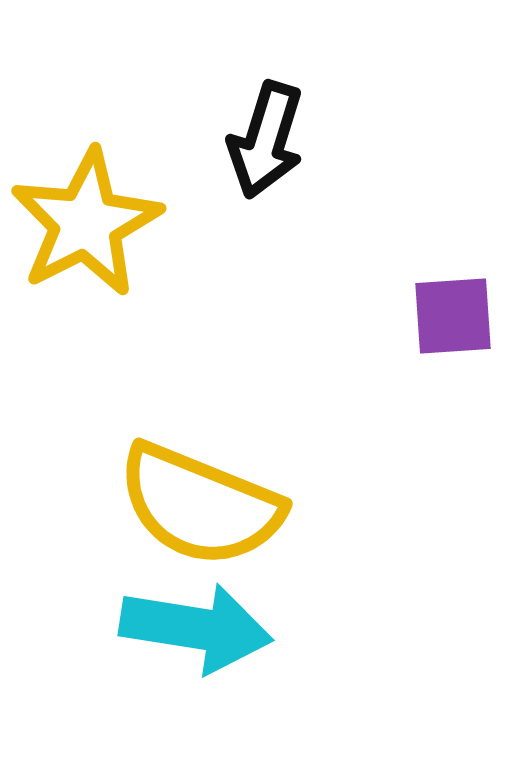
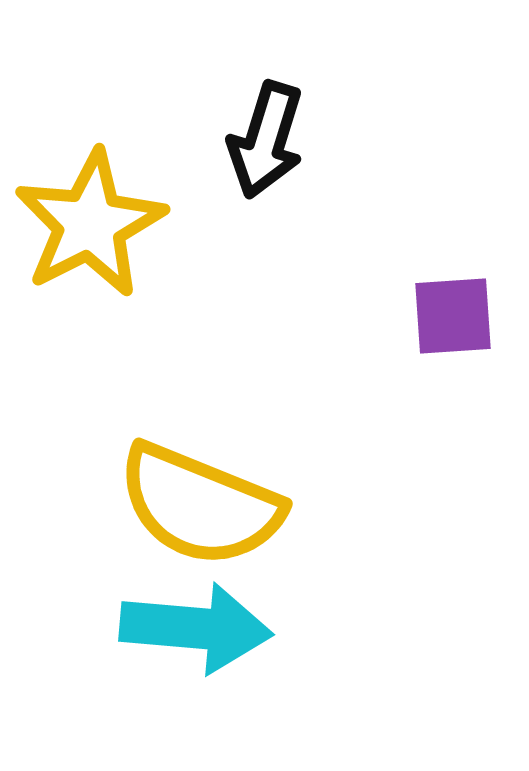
yellow star: moved 4 px right, 1 px down
cyan arrow: rotated 4 degrees counterclockwise
